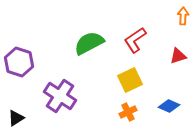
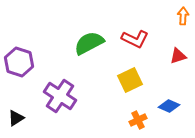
red L-shape: moved 1 px up; rotated 120 degrees counterclockwise
orange cross: moved 10 px right, 8 px down
